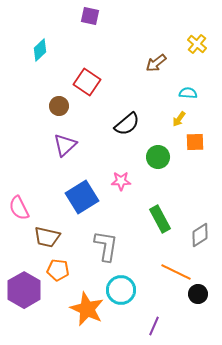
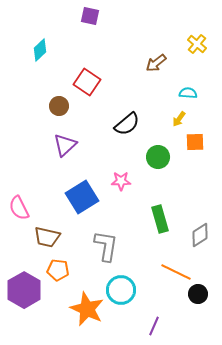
green rectangle: rotated 12 degrees clockwise
